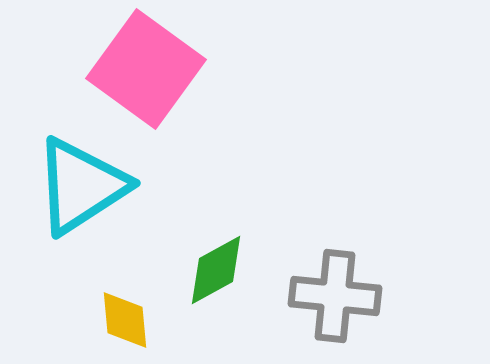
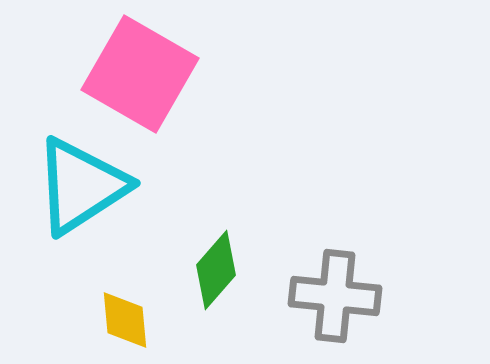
pink square: moved 6 px left, 5 px down; rotated 6 degrees counterclockwise
green diamond: rotated 20 degrees counterclockwise
